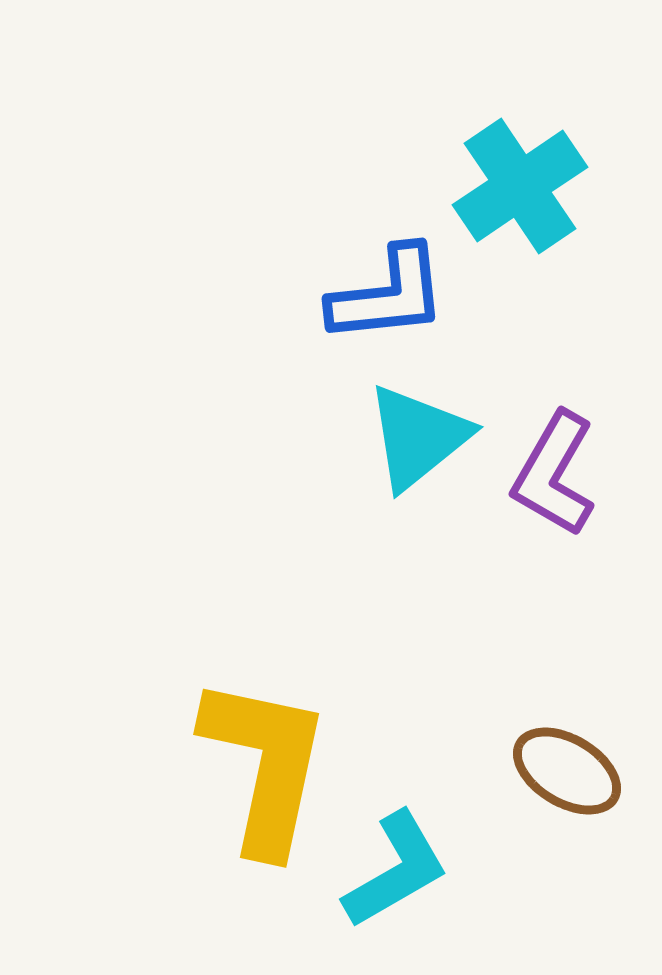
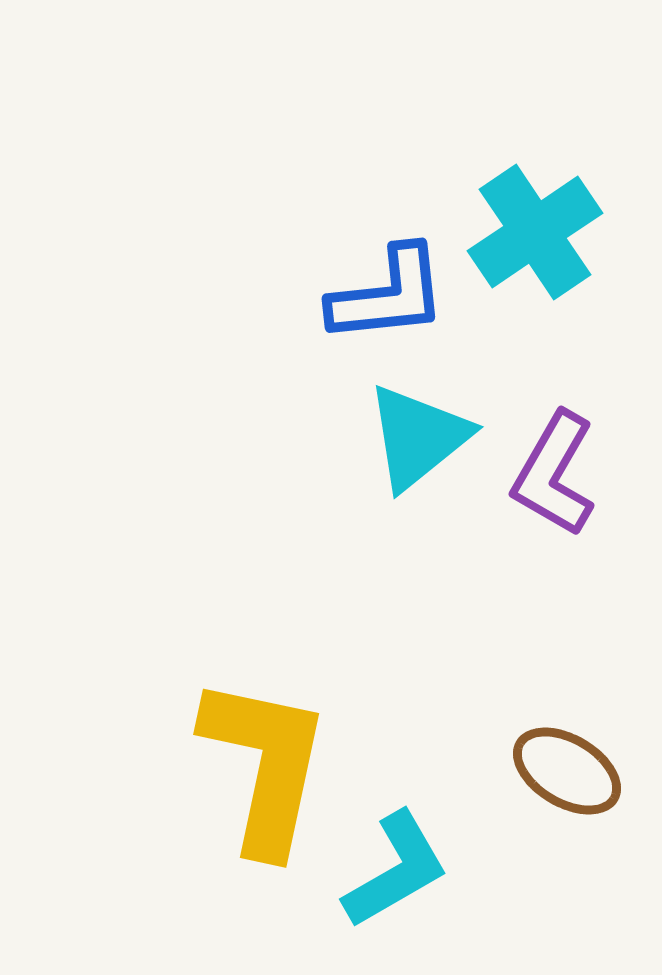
cyan cross: moved 15 px right, 46 px down
